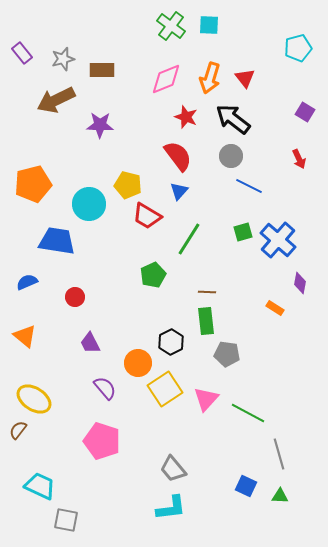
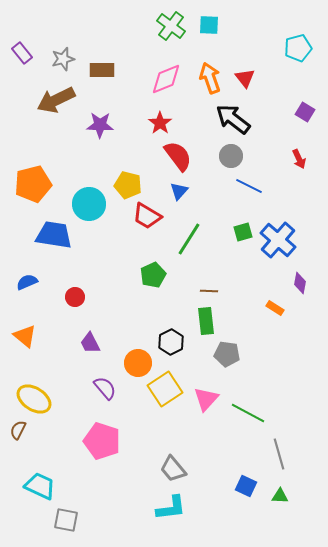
orange arrow at (210, 78): rotated 144 degrees clockwise
red star at (186, 117): moved 26 px left, 6 px down; rotated 15 degrees clockwise
blue trapezoid at (57, 241): moved 3 px left, 6 px up
brown line at (207, 292): moved 2 px right, 1 px up
brown semicircle at (18, 430): rotated 12 degrees counterclockwise
